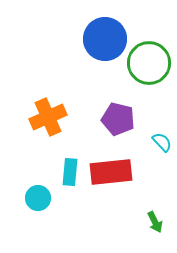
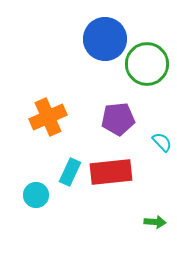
green circle: moved 2 px left, 1 px down
purple pentagon: rotated 20 degrees counterclockwise
cyan rectangle: rotated 20 degrees clockwise
cyan circle: moved 2 px left, 3 px up
green arrow: rotated 60 degrees counterclockwise
